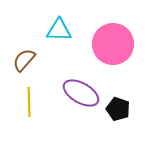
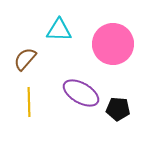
brown semicircle: moved 1 px right, 1 px up
black pentagon: rotated 15 degrees counterclockwise
